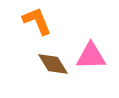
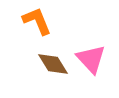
pink triangle: moved 3 px down; rotated 48 degrees clockwise
